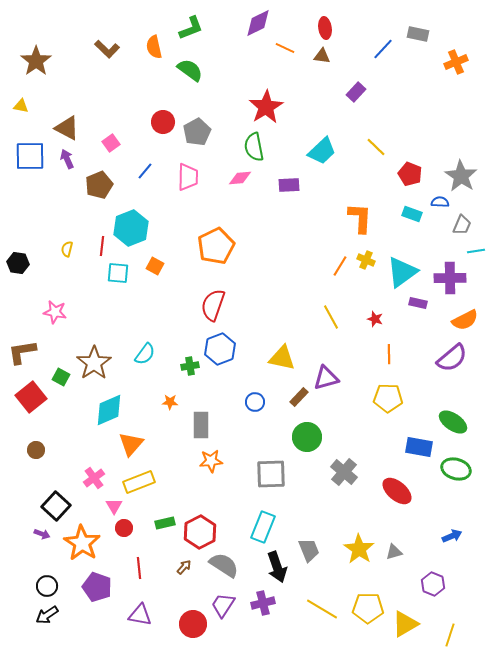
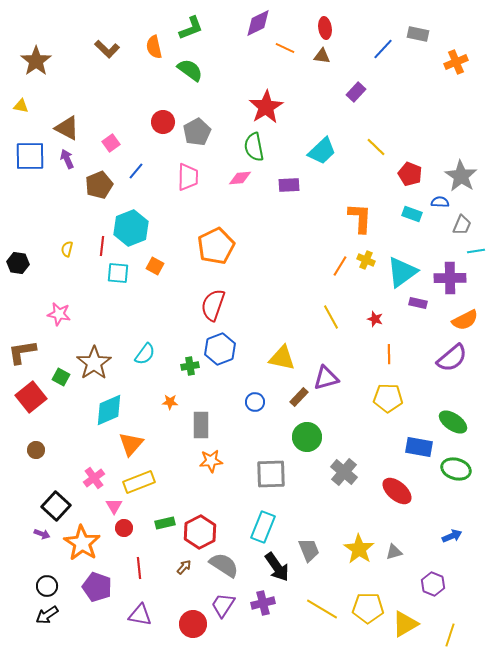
blue line at (145, 171): moved 9 px left
pink star at (55, 312): moved 4 px right, 2 px down
black arrow at (277, 567): rotated 16 degrees counterclockwise
